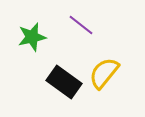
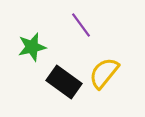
purple line: rotated 16 degrees clockwise
green star: moved 10 px down
